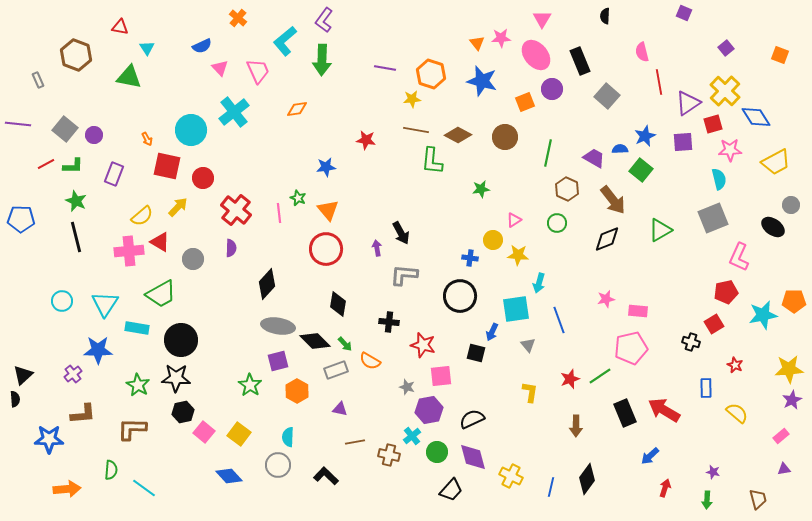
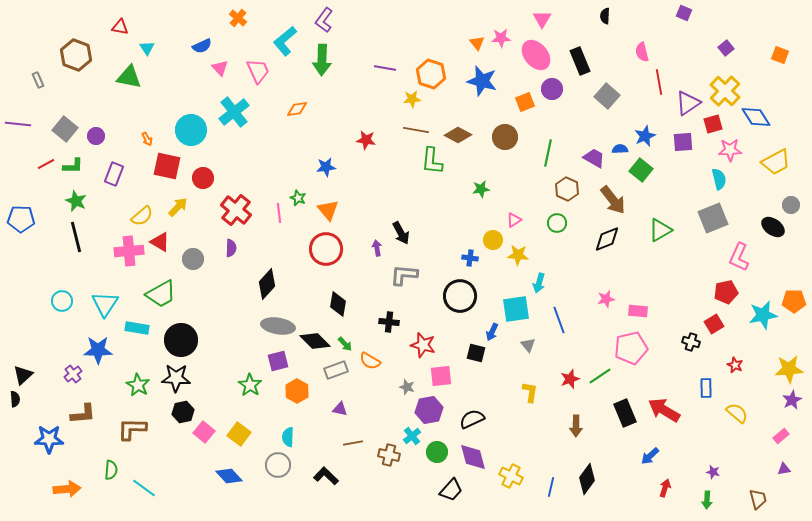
purple circle at (94, 135): moved 2 px right, 1 px down
brown line at (355, 442): moved 2 px left, 1 px down
